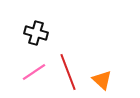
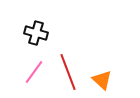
pink line: rotated 20 degrees counterclockwise
